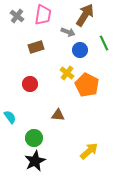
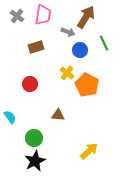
brown arrow: moved 1 px right, 2 px down
